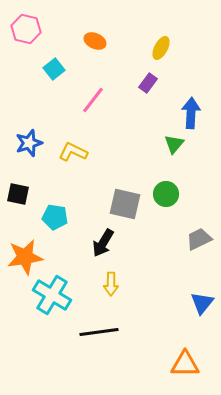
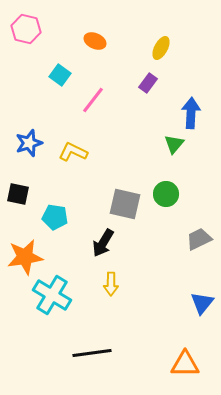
cyan square: moved 6 px right, 6 px down; rotated 15 degrees counterclockwise
black line: moved 7 px left, 21 px down
